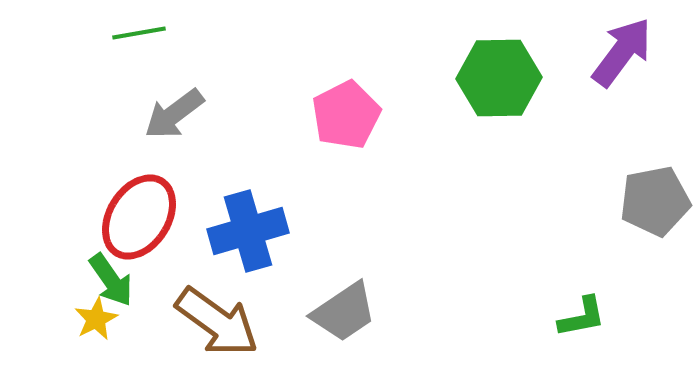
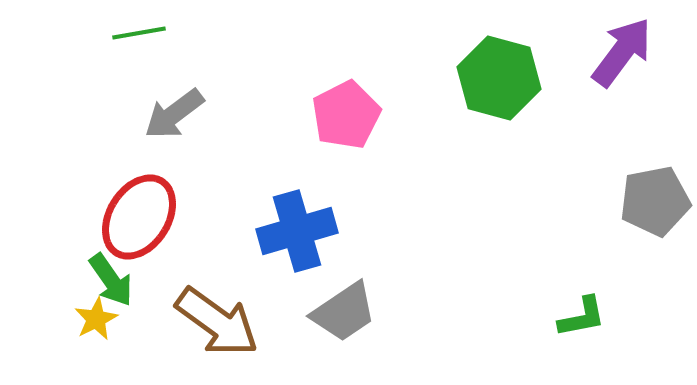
green hexagon: rotated 16 degrees clockwise
blue cross: moved 49 px right
